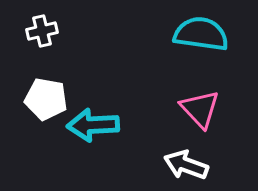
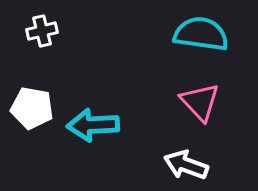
white pentagon: moved 14 px left, 9 px down
pink triangle: moved 7 px up
